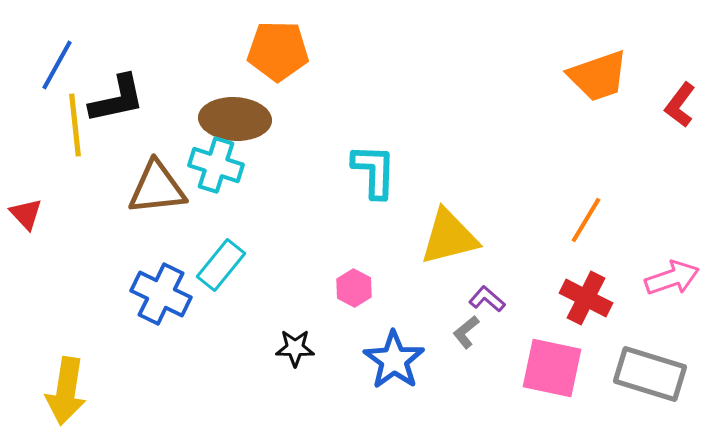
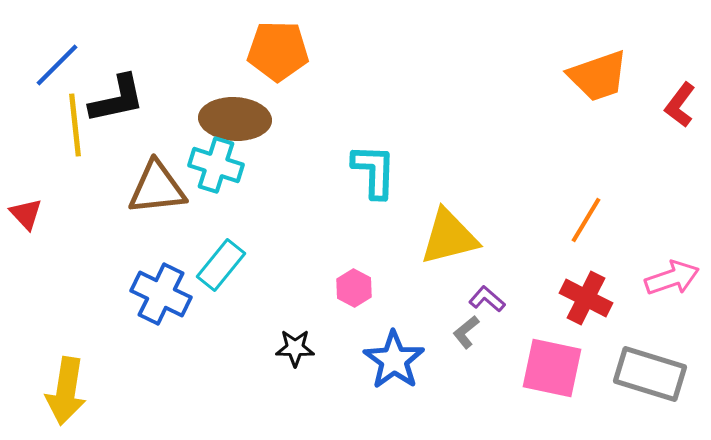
blue line: rotated 16 degrees clockwise
